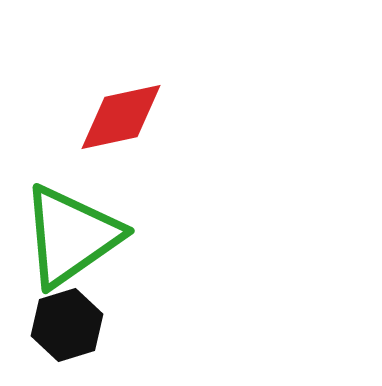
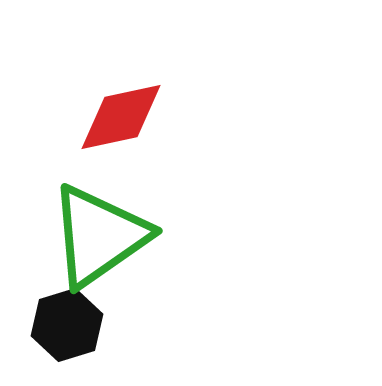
green triangle: moved 28 px right
